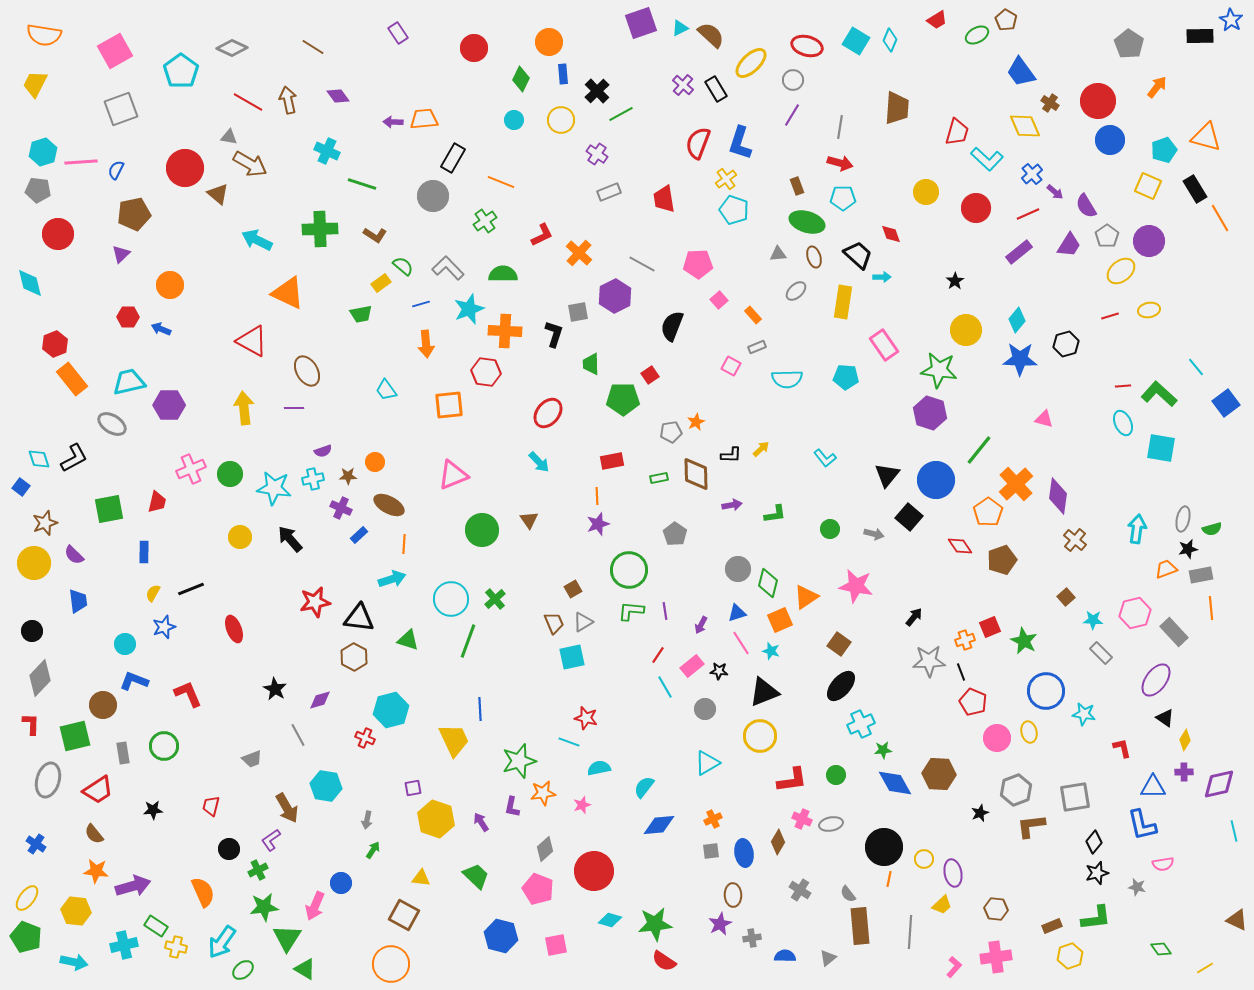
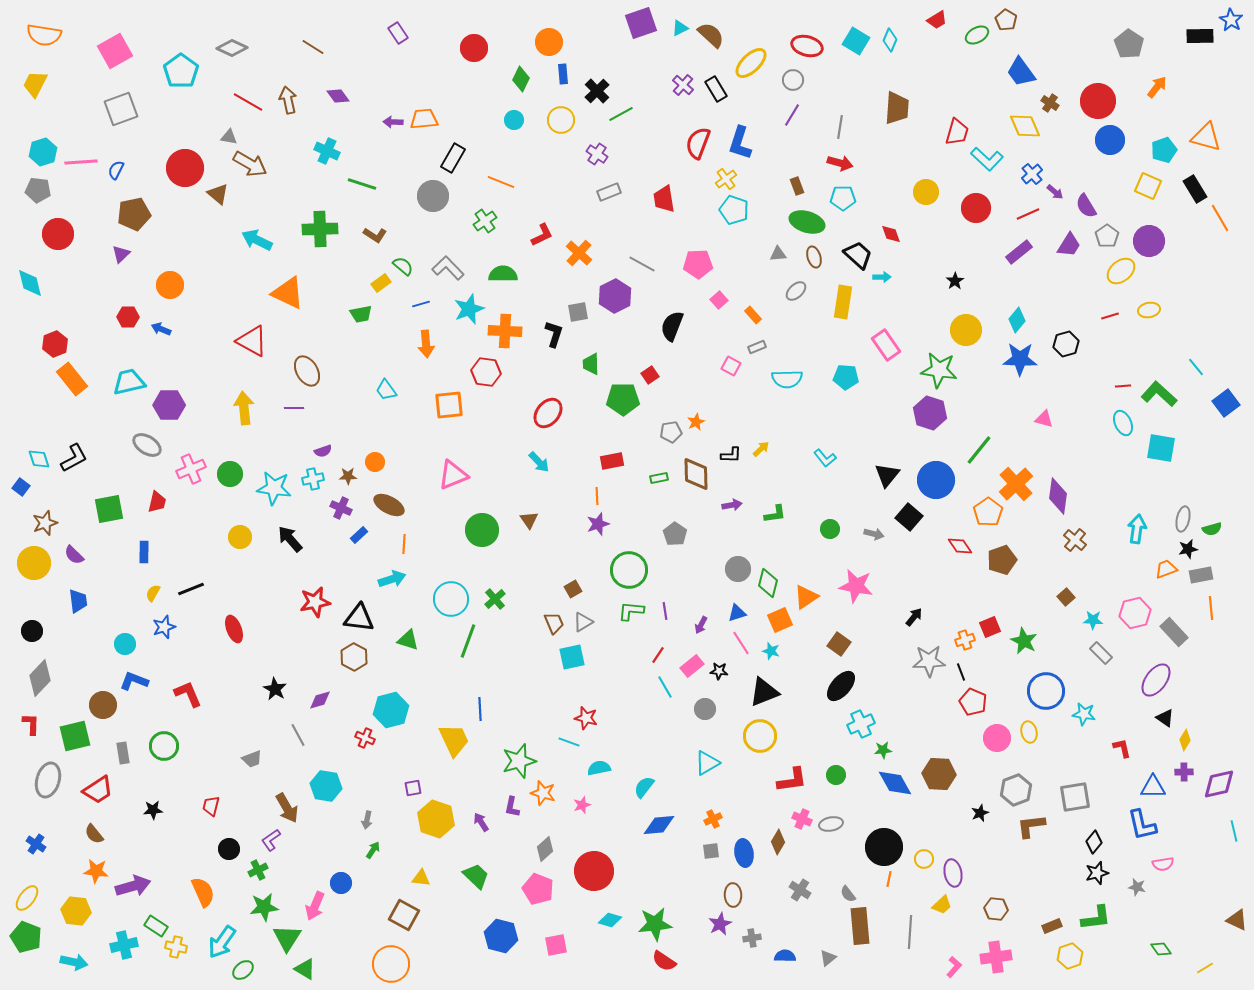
pink rectangle at (884, 345): moved 2 px right
gray ellipse at (112, 424): moved 35 px right, 21 px down
orange star at (543, 793): rotated 25 degrees clockwise
